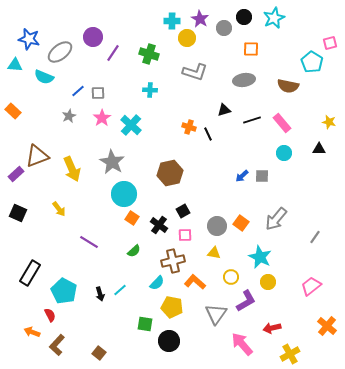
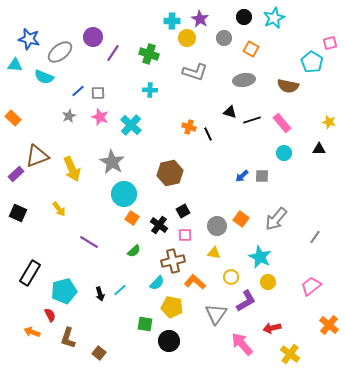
gray circle at (224, 28): moved 10 px down
orange square at (251, 49): rotated 28 degrees clockwise
black triangle at (224, 110): moved 6 px right, 2 px down; rotated 32 degrees clockwise
orange rectangle at (13, 111): moved 7 px down
pink star at (102, 118): moved 2 px left, 1 px up; rotated 18 degrees counterclockwise
orange square at (241, 223): moved 4 px up
cyan pentagon at (64, 291): rotated 30 degrees clockwise
orange cross at (327, 326): moved 2 px right, 1 px up
brown L-shape at (57, 345): moved 11 px right, 7 px up; rotated 25 degrees counterclockwise
yellow cross at (290, 354): rotated 24 degrees counterclockwise
